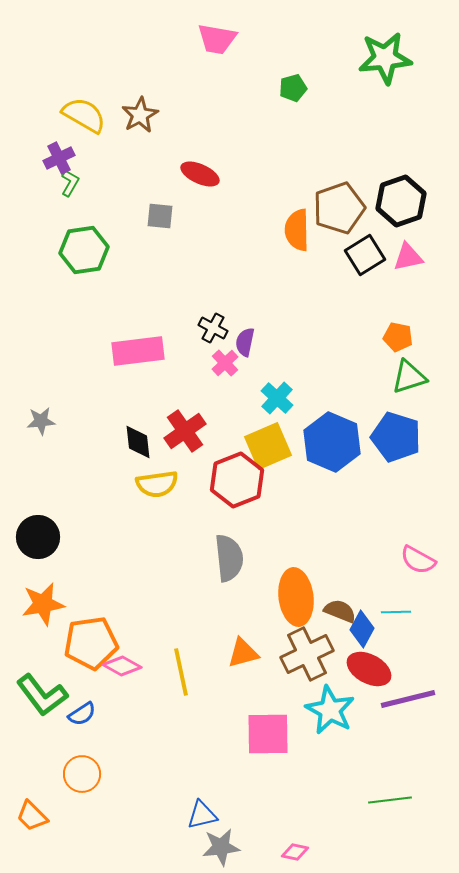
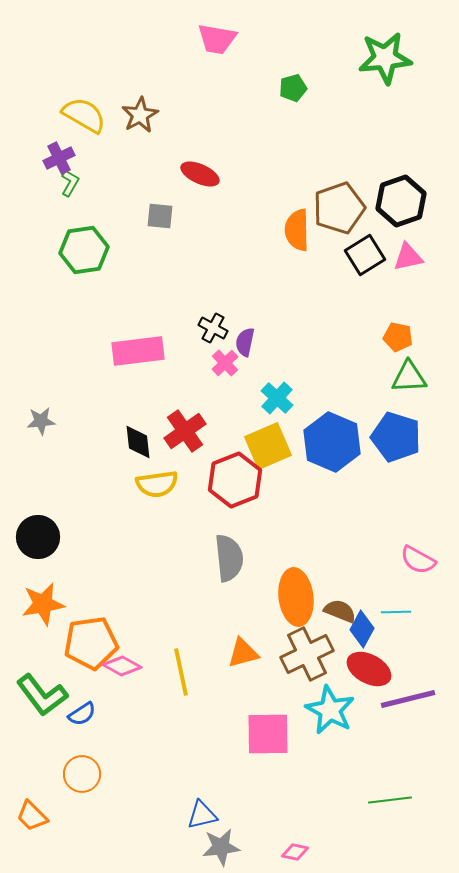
green triangle at (409, 377): rotated 15 degrees clockwise
red hexagon at (237, 480): moved 2 px left
